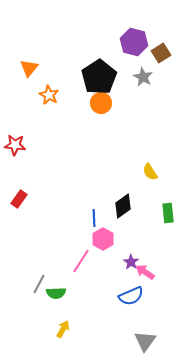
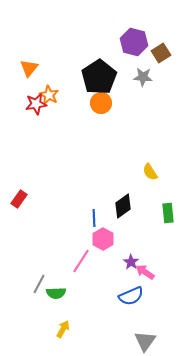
gray star: rotated 24 degrees counterclockwise
red star: moved 21 px right, 41 px up; rotated 15 degrees counterclockwise
